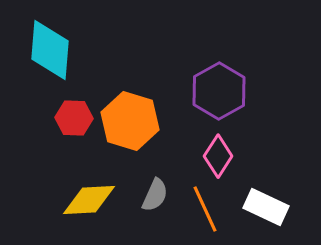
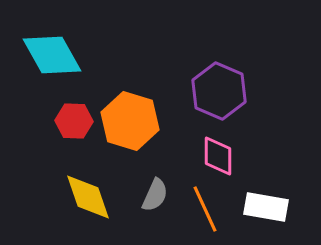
cyan diamond: moved 2 px right, 5 px down; rotated 34 degrees counterclockwise
purple hexagon: rotated 8 degrees counterclockwise
red hexagon: moved 3 px down
pink diamond: rotated 33 degrees counterclockwise
yellow diamond: moved 1 px left, 3 px up; rotated 74 degrees clockwise
white rectangle: rotated 15 degrees counterclockwise
